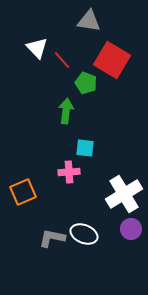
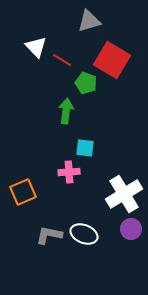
gray triangle: rotated 25 degrees counterclockwise
white triangle: moved 1 px left, 1 px up
red line: rotated 18 degrees counterclockwise
gray L-shape: moved 3 px left, 3 px up
